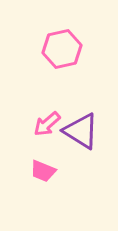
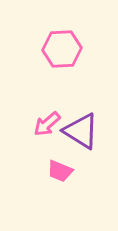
pink hexagon: rotated 9 degrees clockwise
pink trapezoid: moved 17 px right
